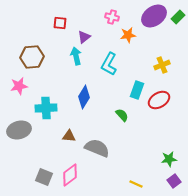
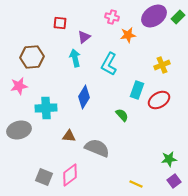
cyan arrow: moved 1 px left, 2 px down
